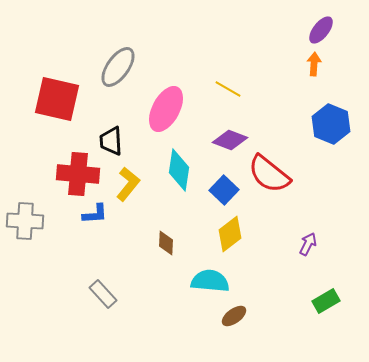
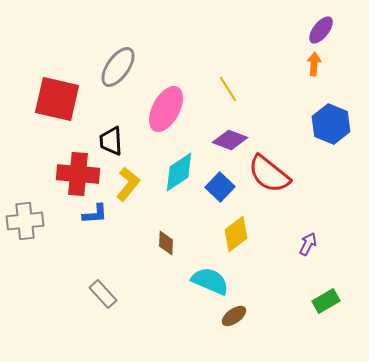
yellow line: rotated 28 degrees clockwise
cyan diamond: moved 2 px down; rotated 48 degrees clockwise
blue square: moved 4 px left, 3 px up
gray cross: rotated 9 degrees counterclockwise
yellow diamond: moved 6 px right
cyan semicircle: rotated 18 degrees clockwise
